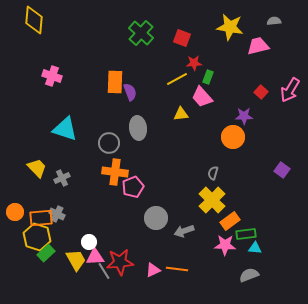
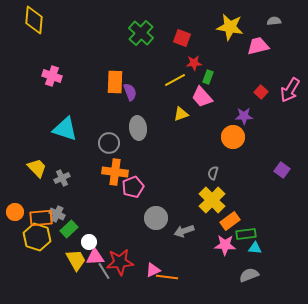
yellow line at (177, 79): moved 2 px left, 1 px down
yellow triangle at (181, 114): rotated 14 degrees counterclockwise
green rectangle at (46, 253): moved 23 px right, 24 px up
orange line at (177, 269): moved 10 px left, 8 px down
